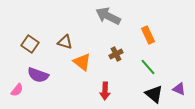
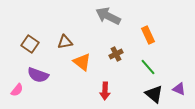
brown triangle: rotated 28 degrees counterclockwise
